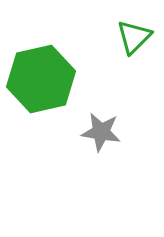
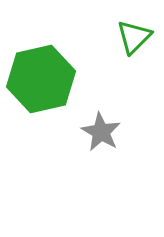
gray star: rotated 21 degrees clockwise
